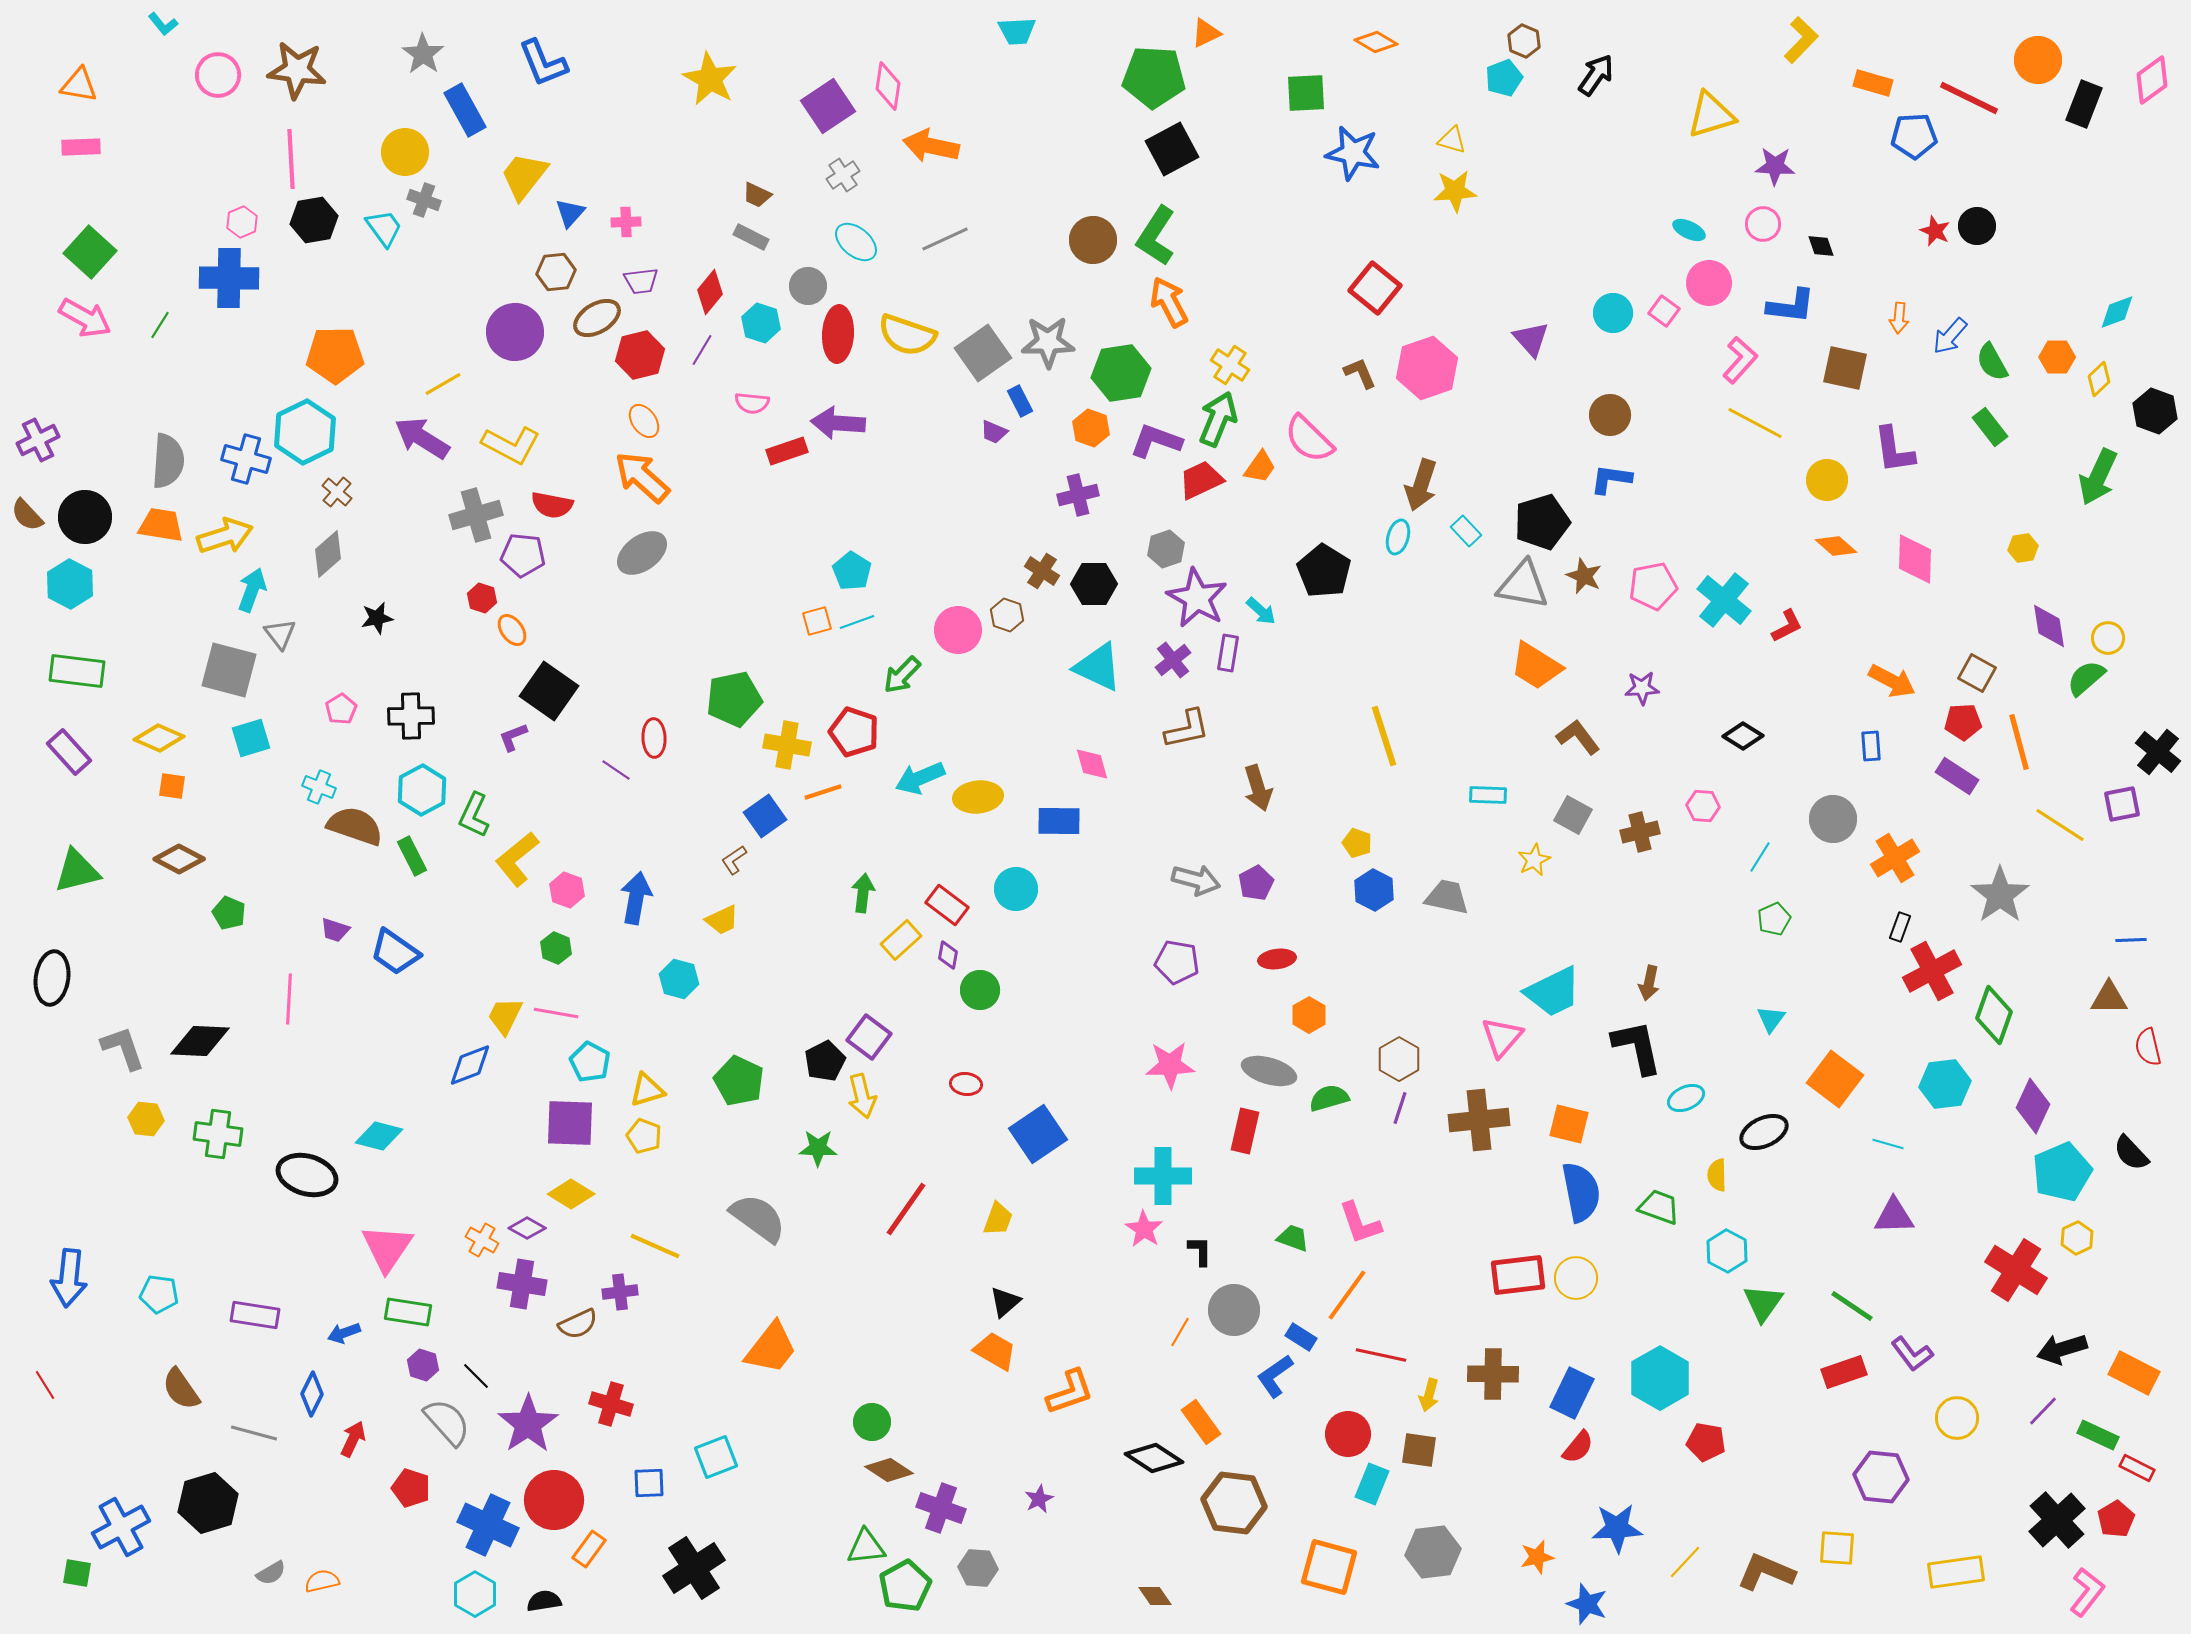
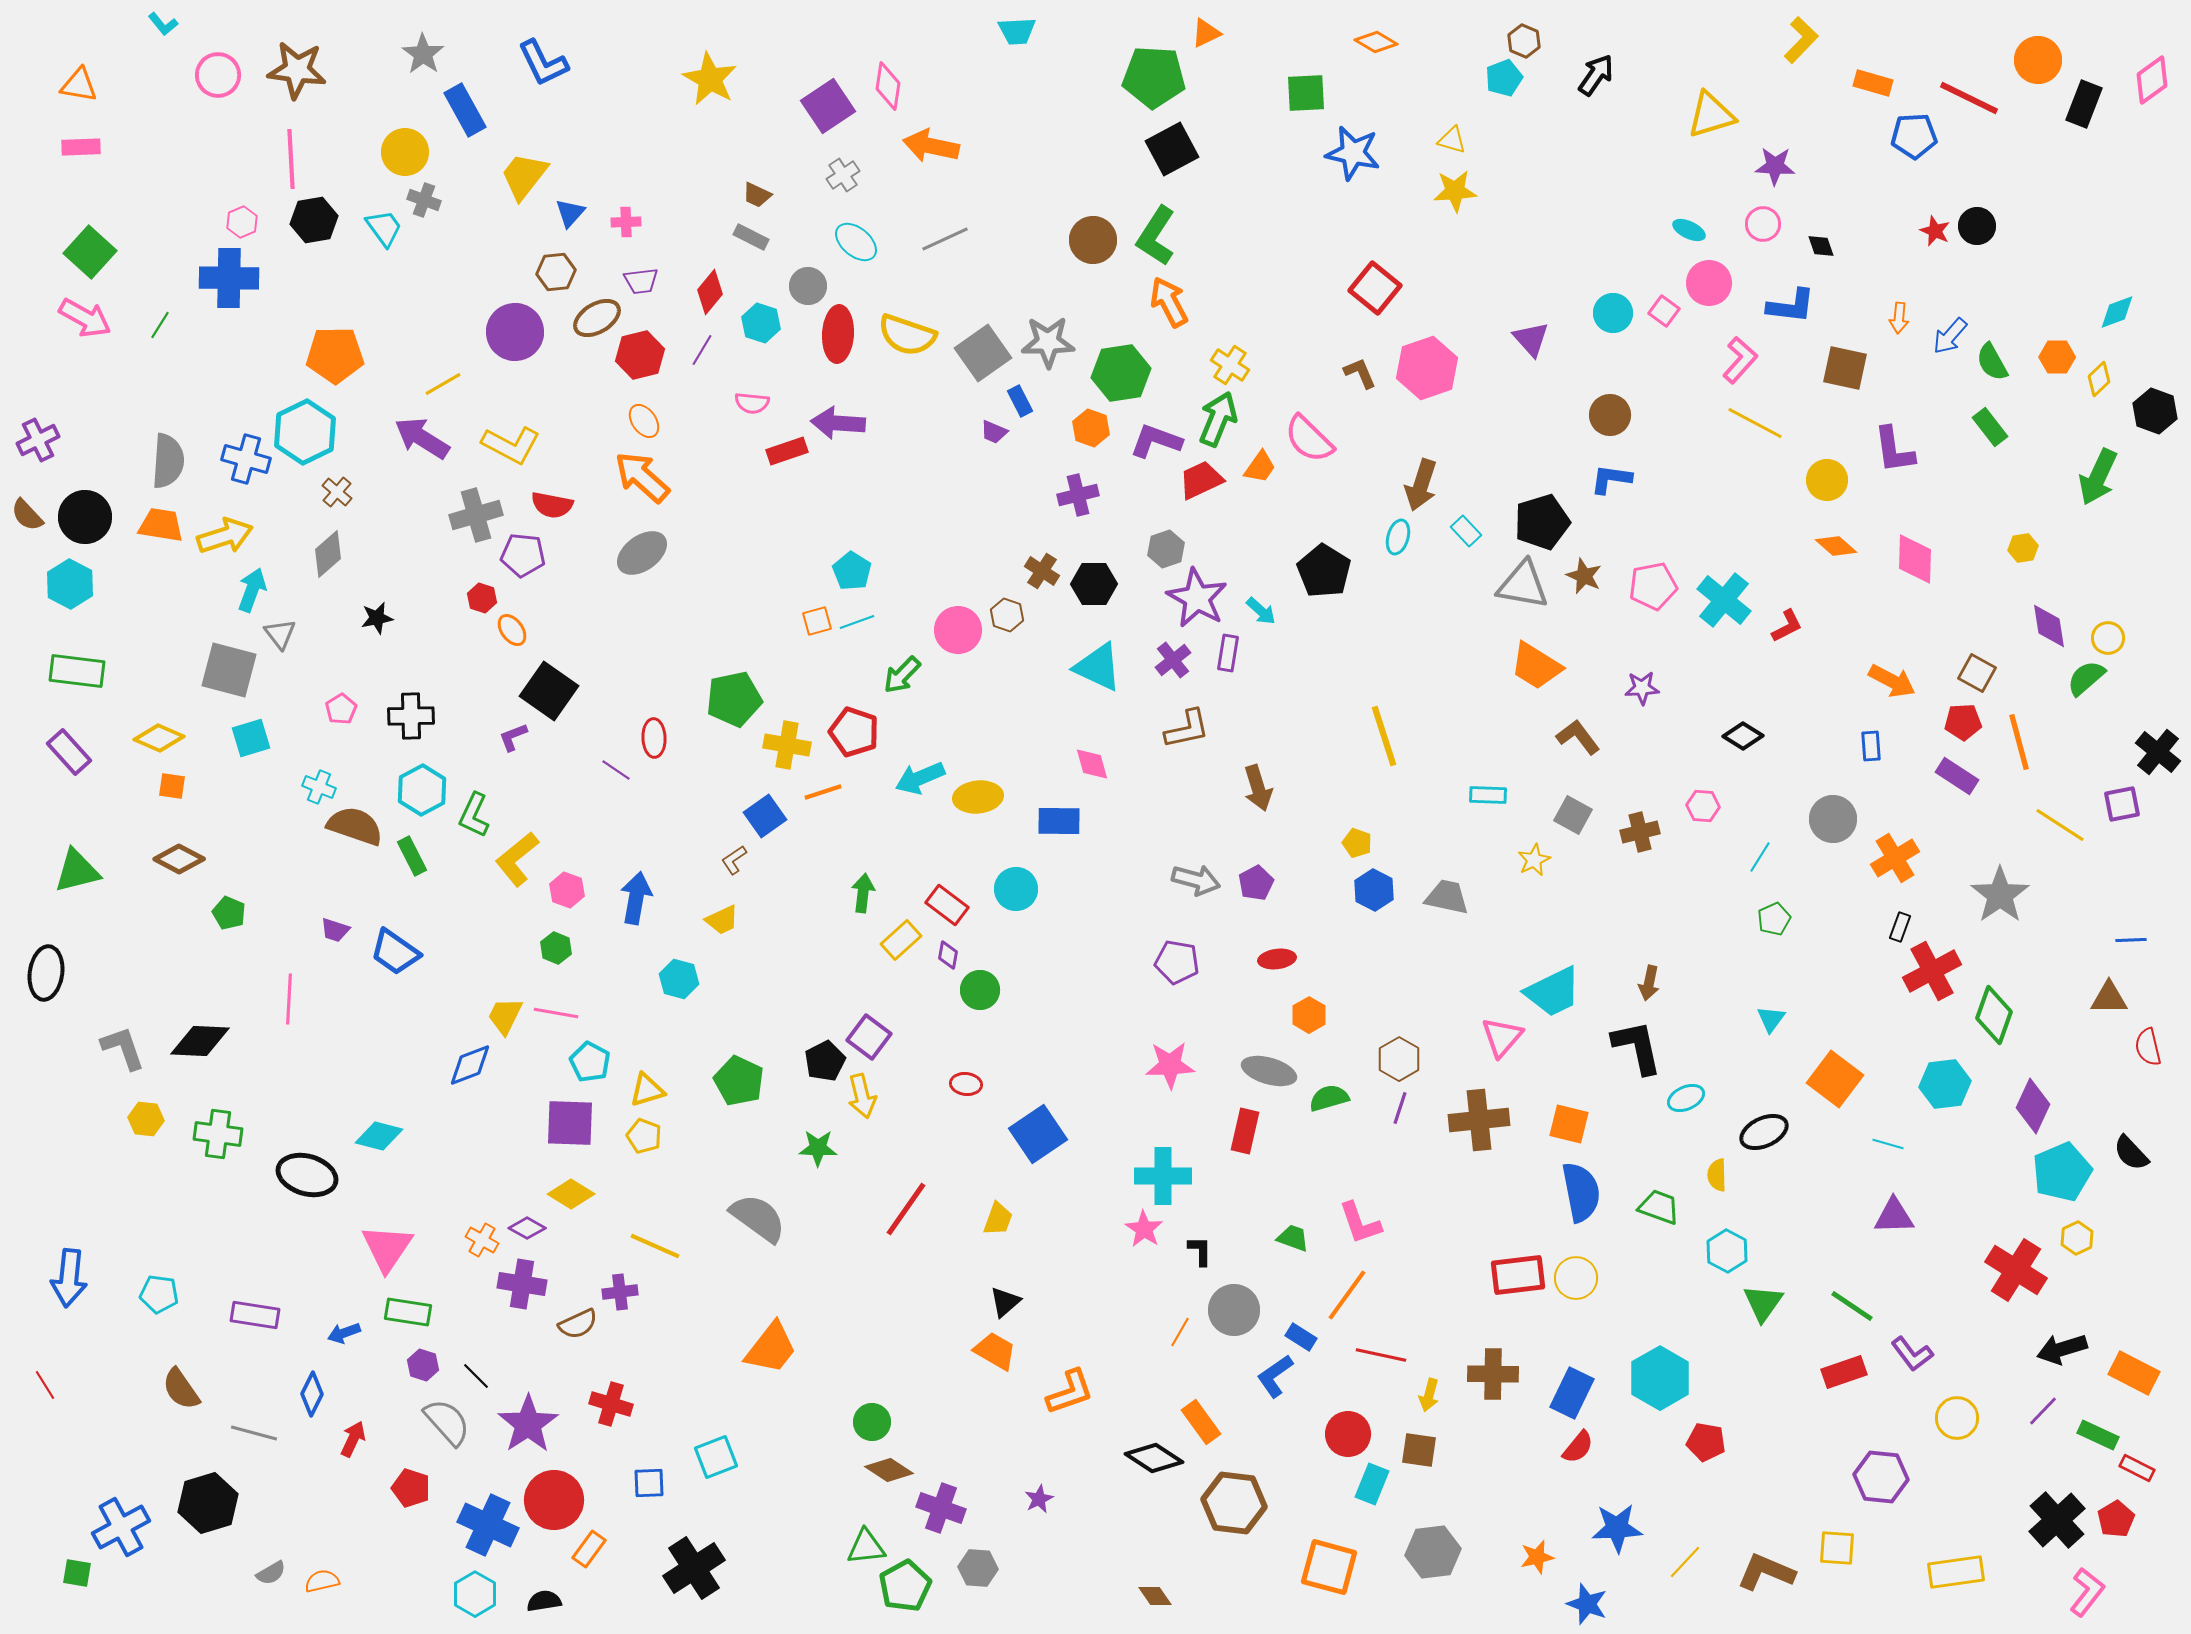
blue L-shape at (543, 63): rotated 4 degrees counterclockwise
black ellipse at (52, 978): moved 6 px left, 5 px up
